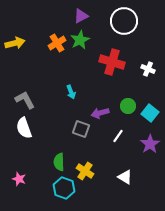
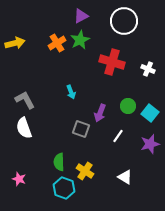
purple arrow: rotated 54 degrees counterclockwise
purple star: rotated 18 degrees clockwise
